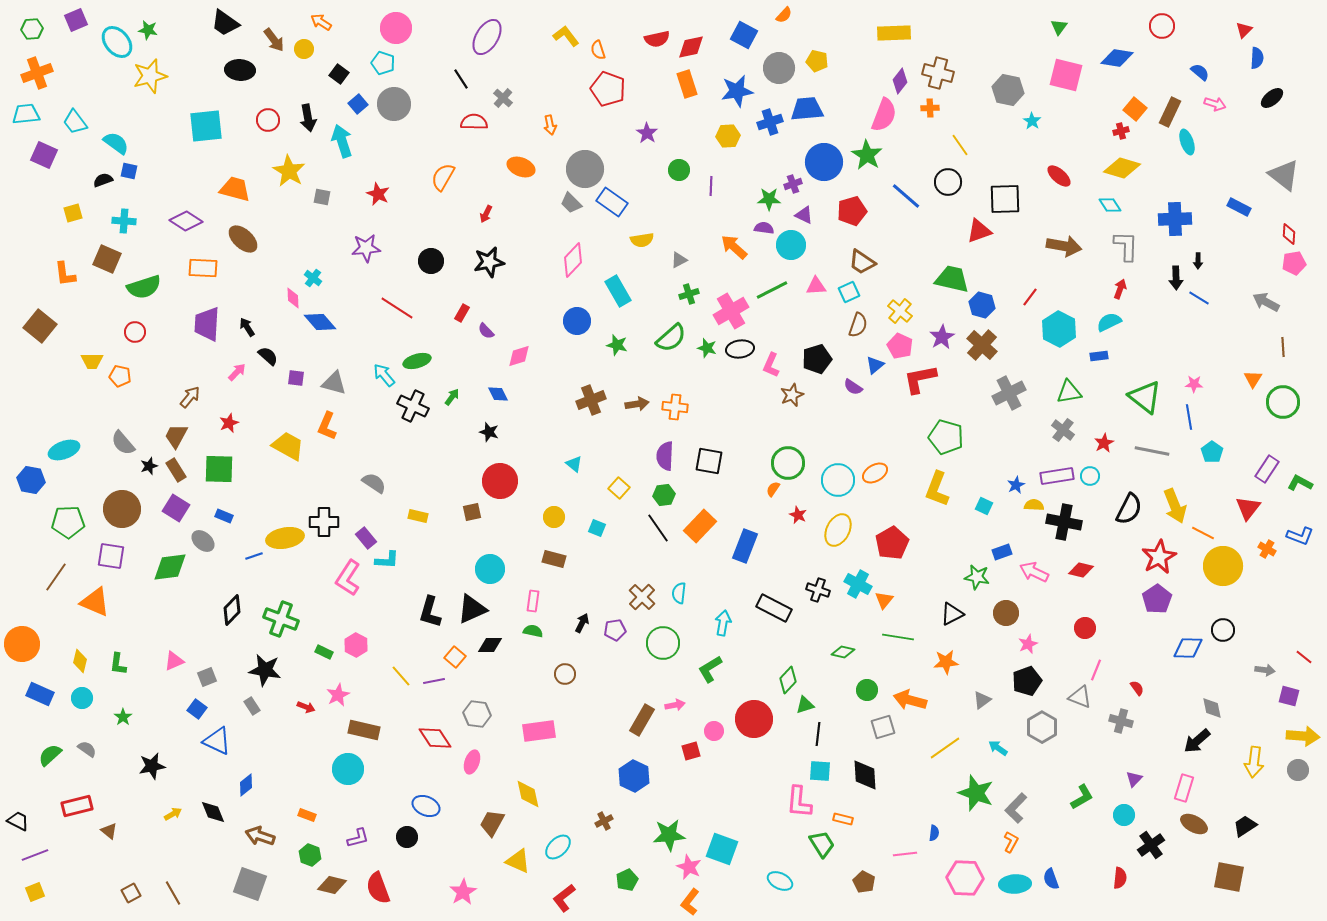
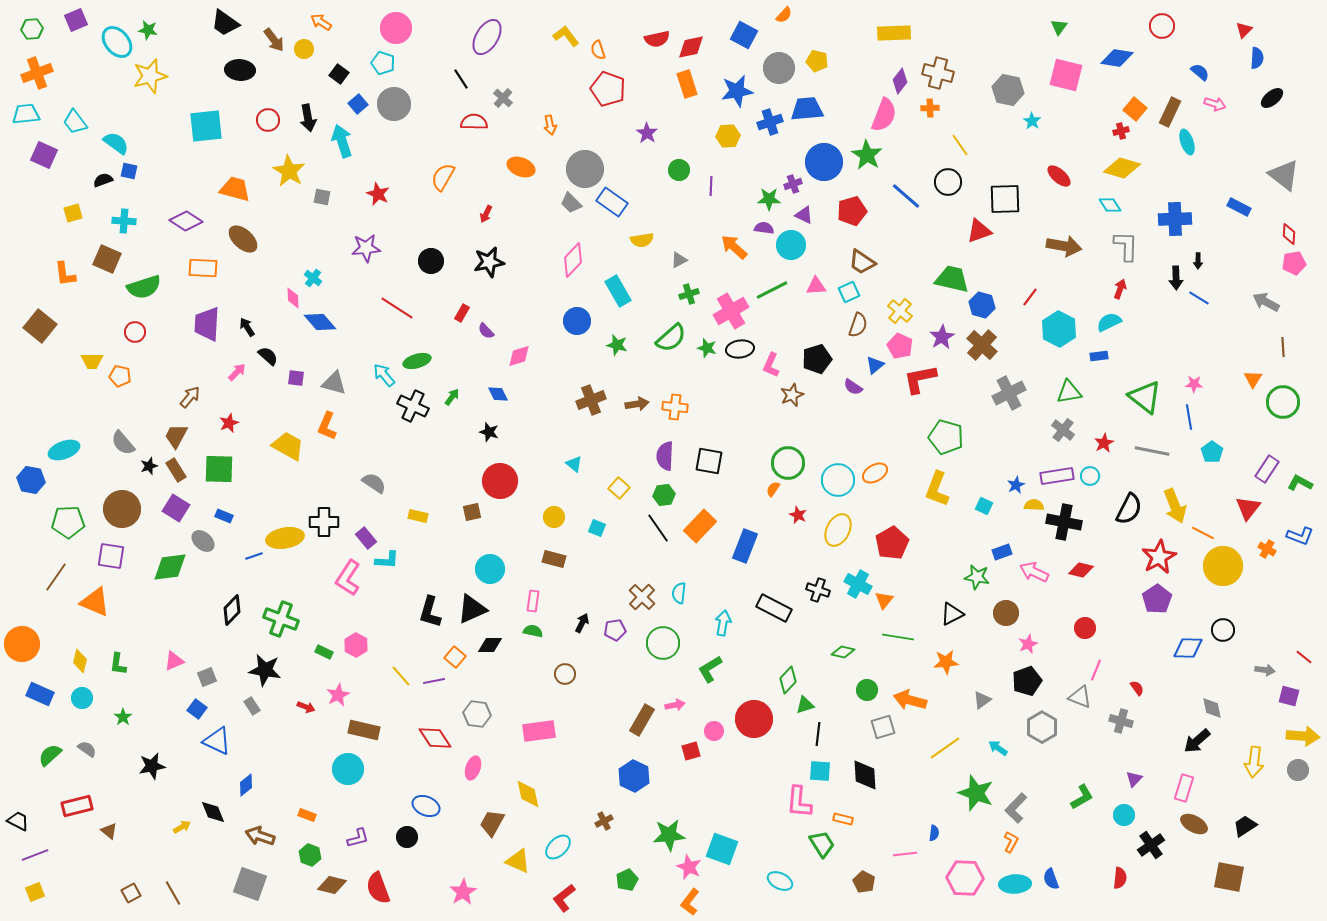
pink ellipse at (472, 762): moved 1 px right, 6 px down
yellow arrow at (173, 814): moved 9 px right, 13 px down
